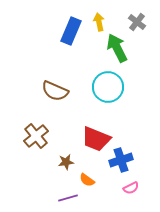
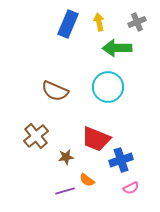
gray cross: rotated 30 degrees clockwise
blue rectangle: moved 3 px left, 7 px up
green arrow: rotated 64 degrees counterclockwise
brown star: moved 5 px up
purple line: moved 3 px left, 7 px up
